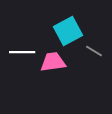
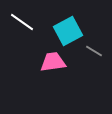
white line: moved 30 px up; rotated 35 degrees clockwise
